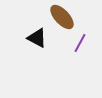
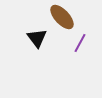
black triangle: rotated 25 degrees clockwise
